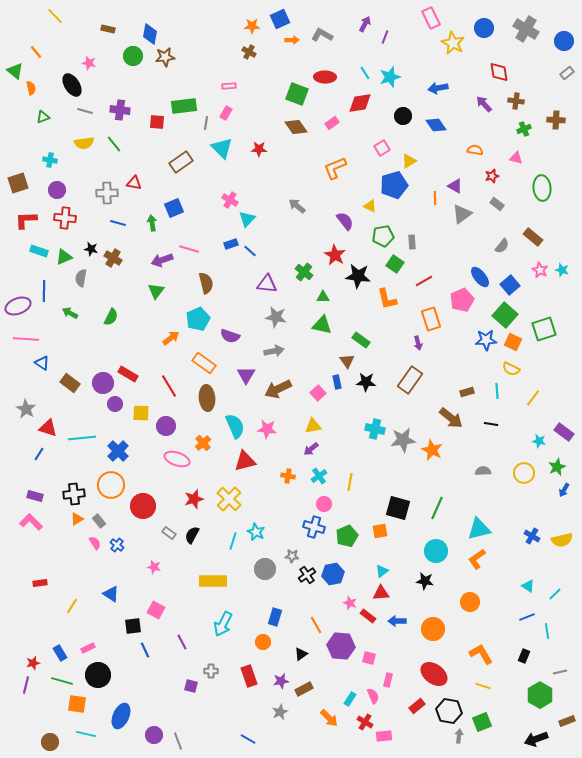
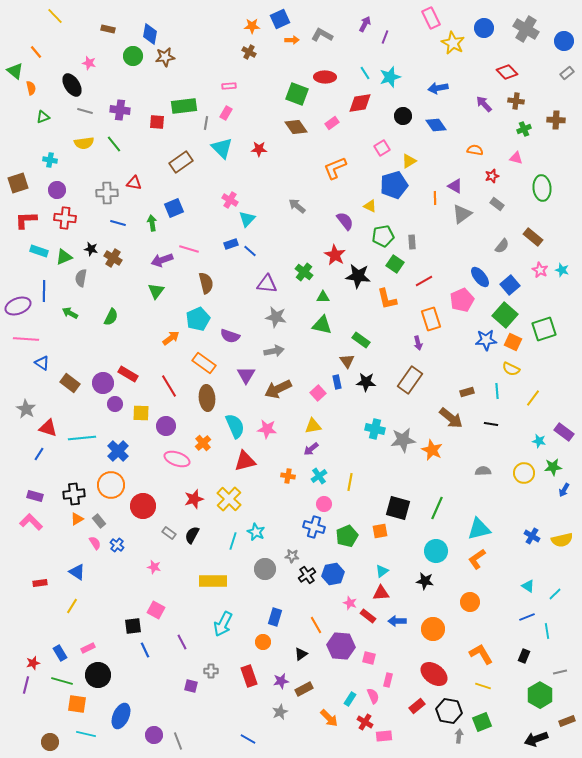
red diamond at (499, 72): moved 8 px right; rotated 35 degrees counterclockwise
green star at (557, 467): moved 4 px left; rotated 18 degrees clockwise
blue triangle at (111, 594): moved 34 px left, 22 px up
